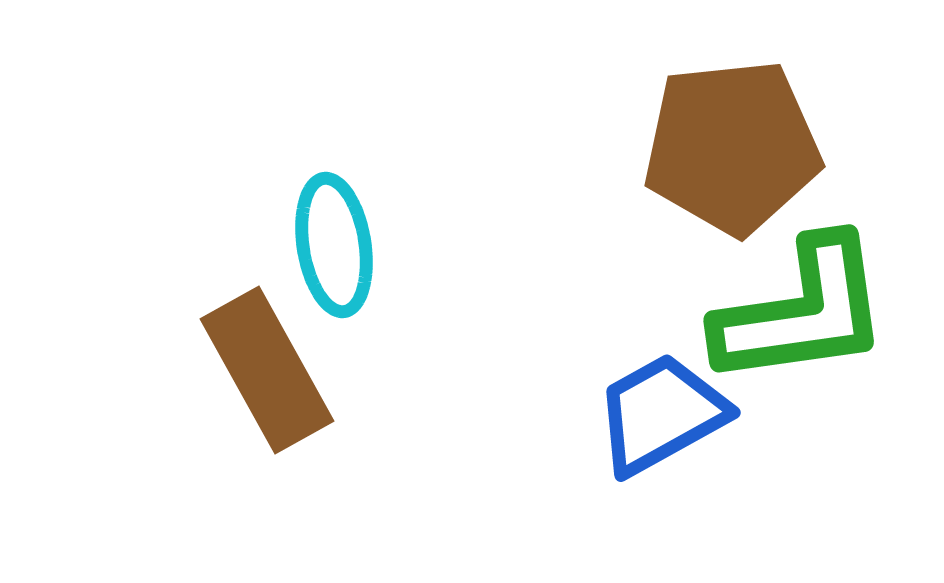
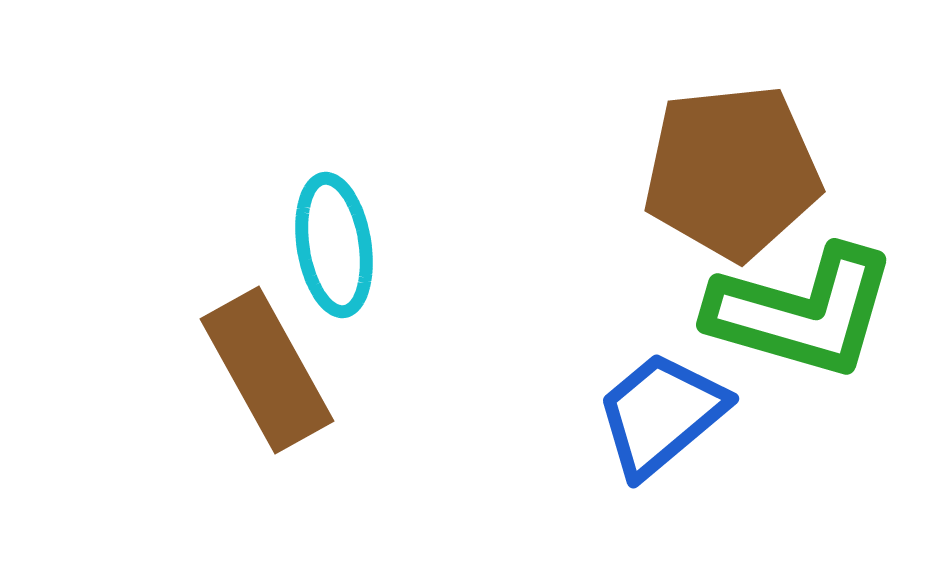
brown pentagon: moved 25 px down
green L-shape: rotated 24 degrees clockwise
blue trapezoid: rotated 11 degrees counterclockwise
